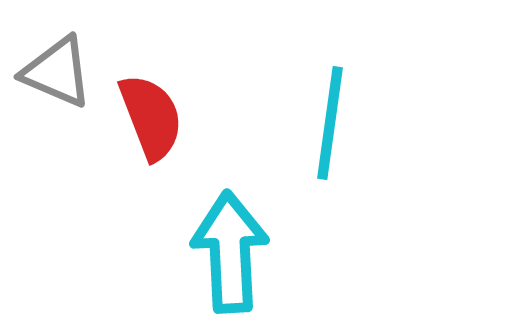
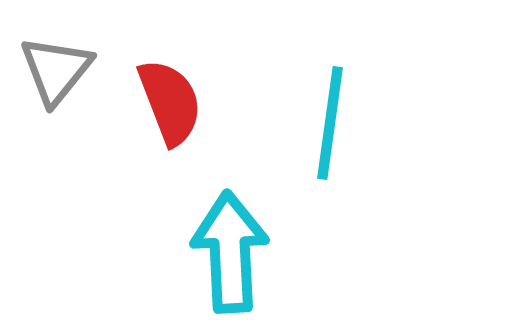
gray triangle: moved 1 px left, 2 px up; rotated 46 degrees clockwise
red semicircle: moved 19 px right, 15 px up
